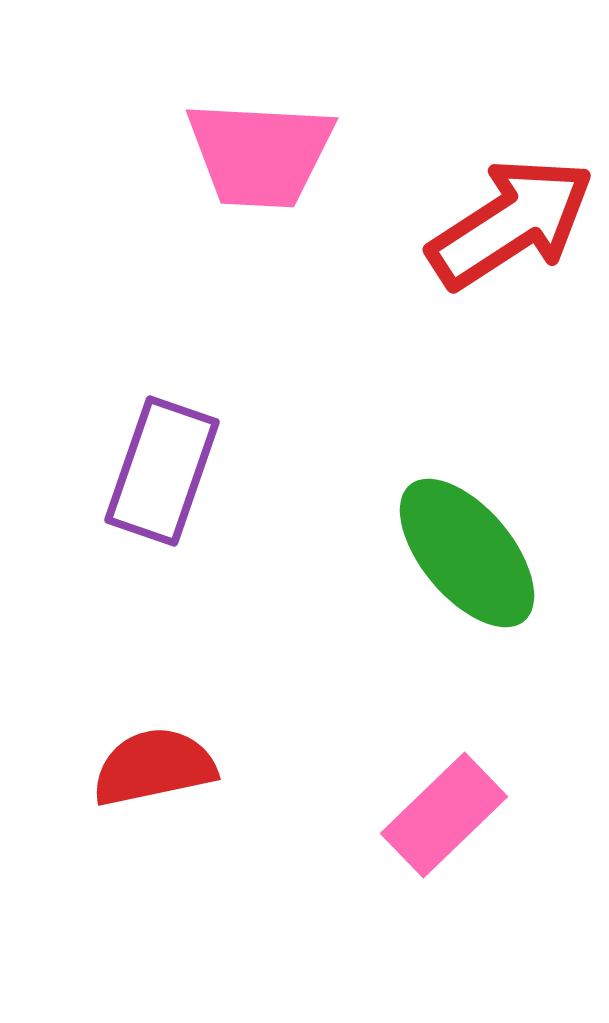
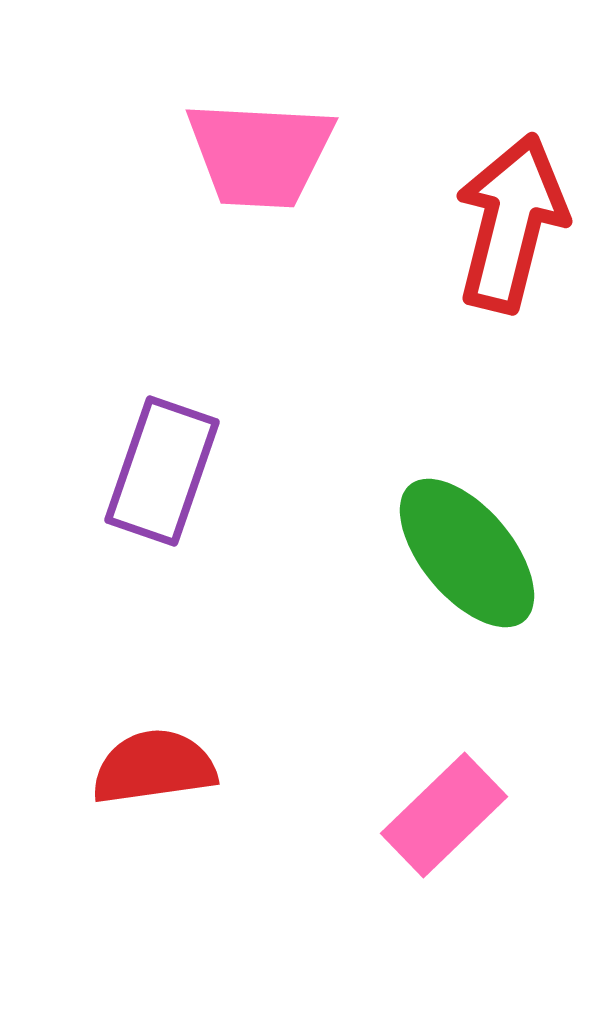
red arrow: rotated 43 degrees counterclockwise
red semicircle: rotated 4 degrees clockwise
